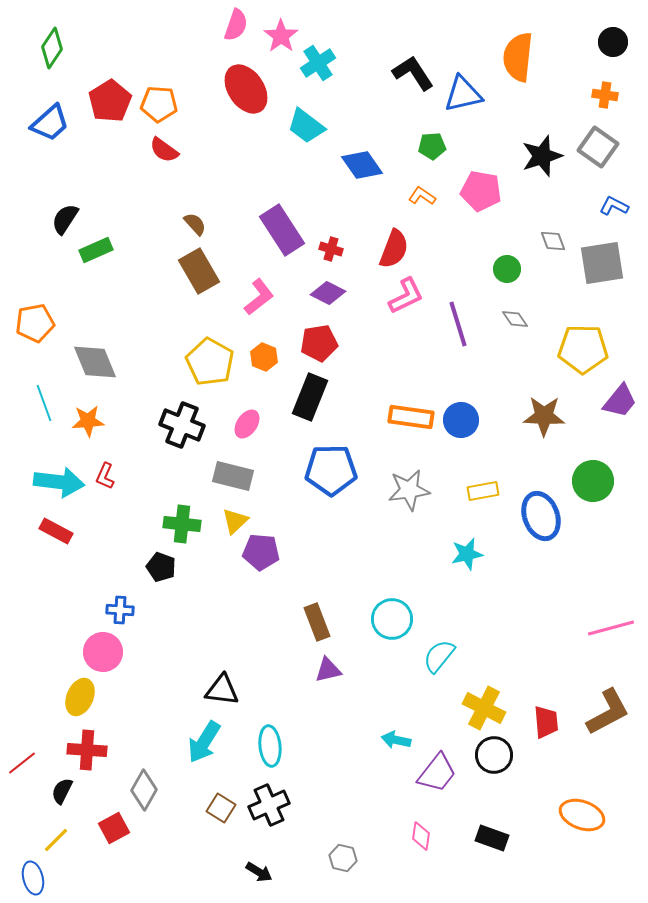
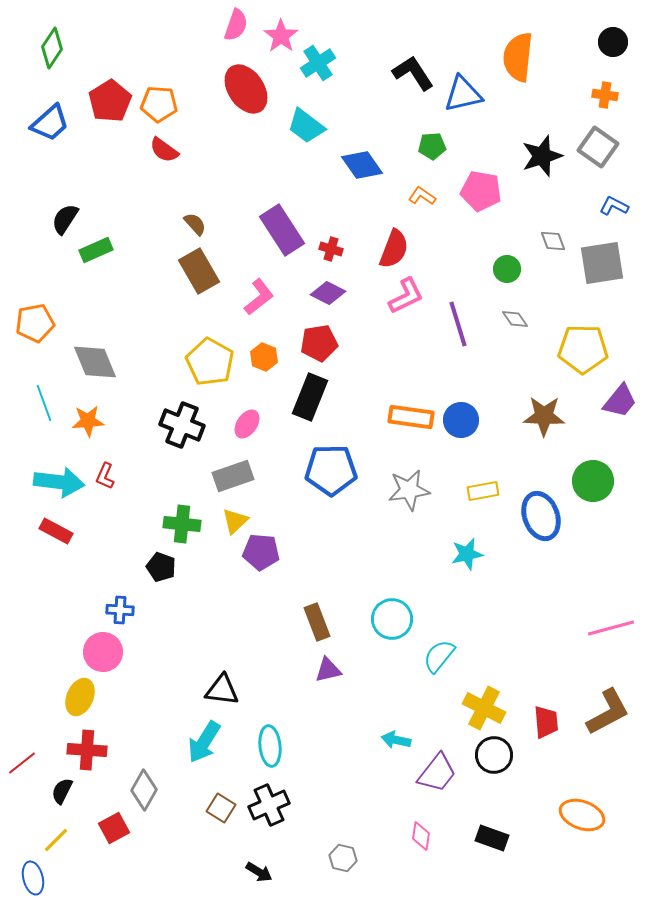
gray rectangle at (233, 476): rotated 33 degrees counterclockwise
